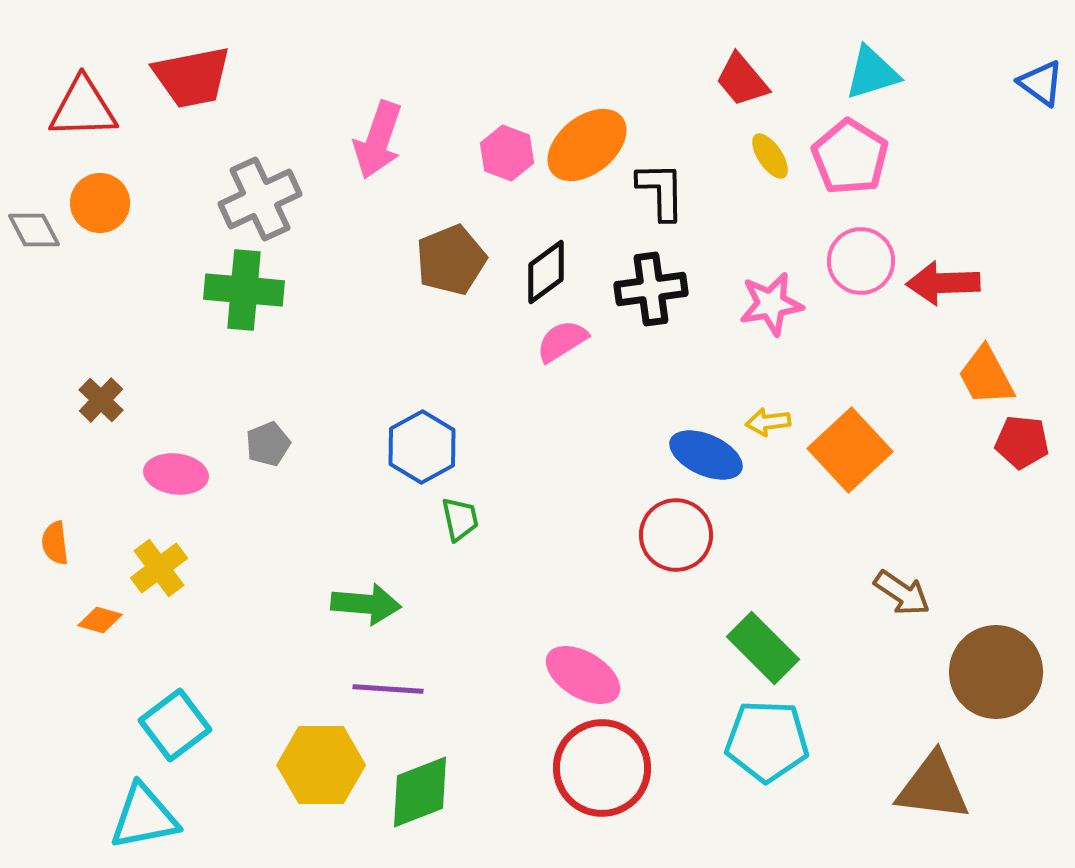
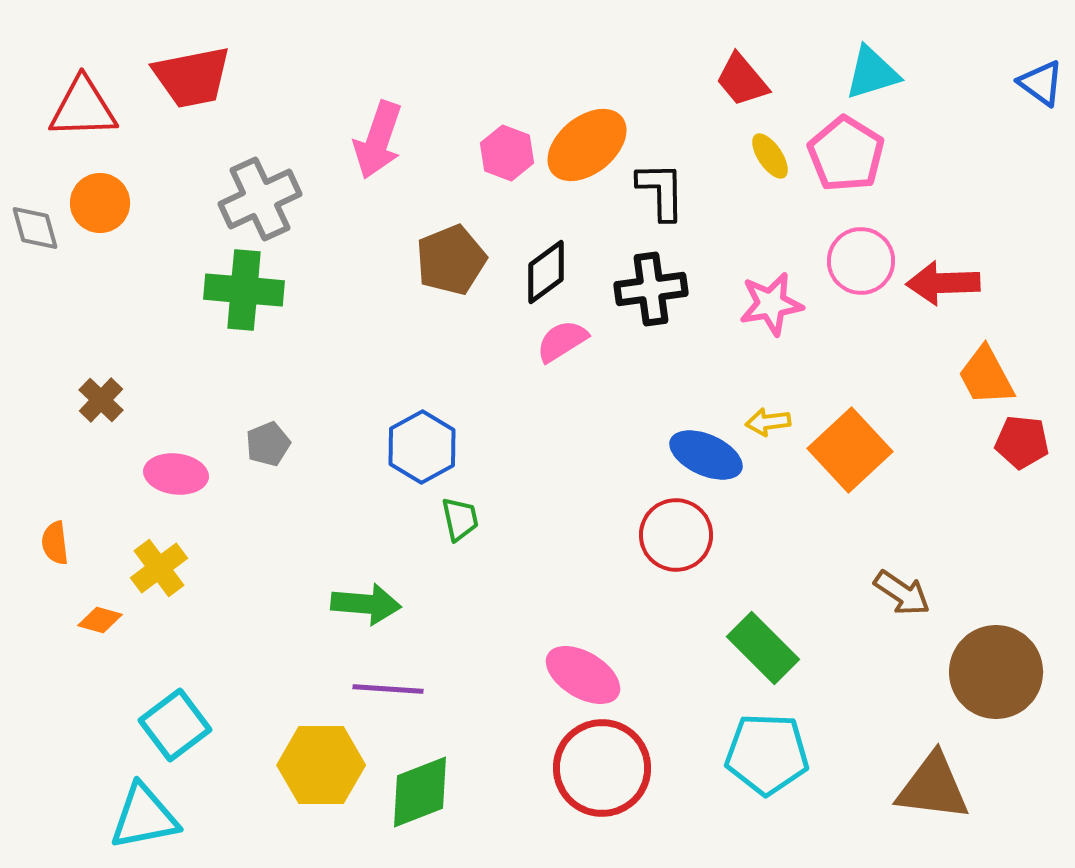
pink pentagon at (850, 157): moved 4 px left, 3 px up
gray diamond at (34, 230): moved 1 px right, 2 px up; rotated 12 degrees clockwise
cyan pentagon at (767, 741): moved 13 px down
